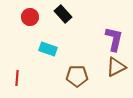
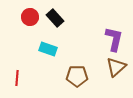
black rectangle: moved 8 px left, 4 px down
brown triangle: rotated 15 degrees counterclockwise
